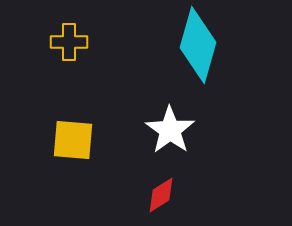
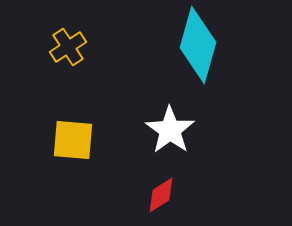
yellow cross: moved 1 px left, 5 px down; rotated 33 degrees counterclockwise
